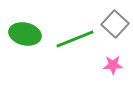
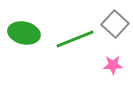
green ellipse: moved 1 px left, 1 px up
